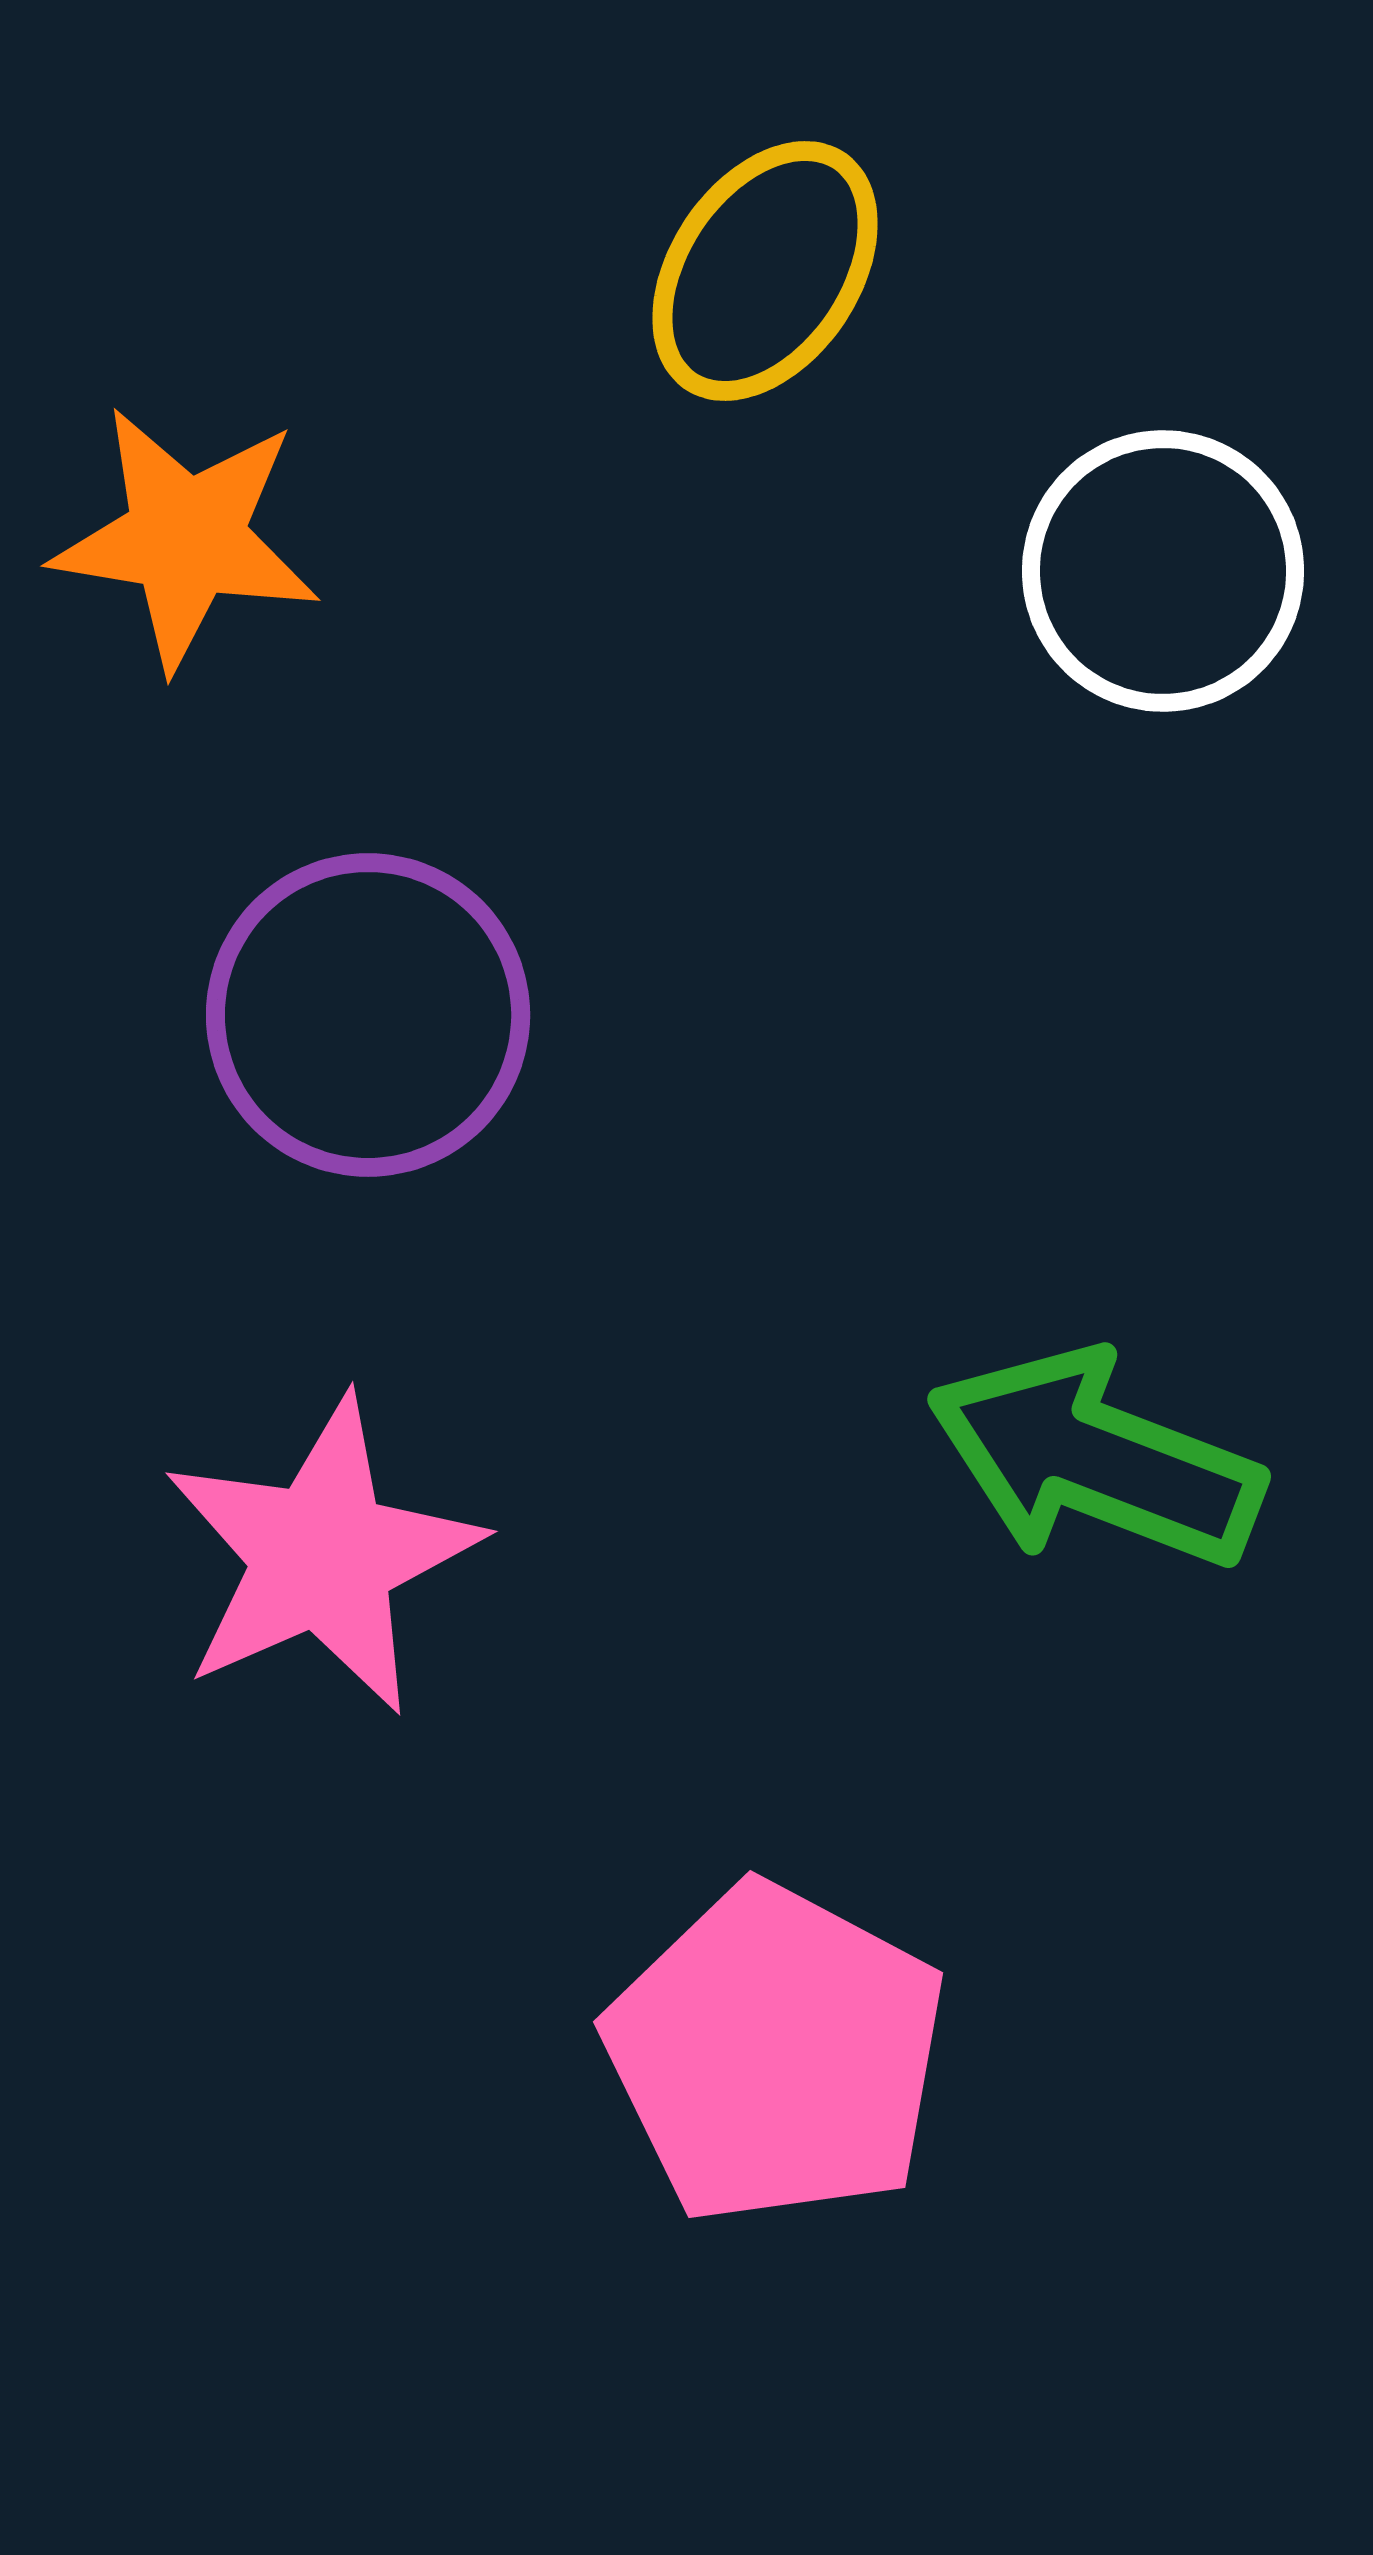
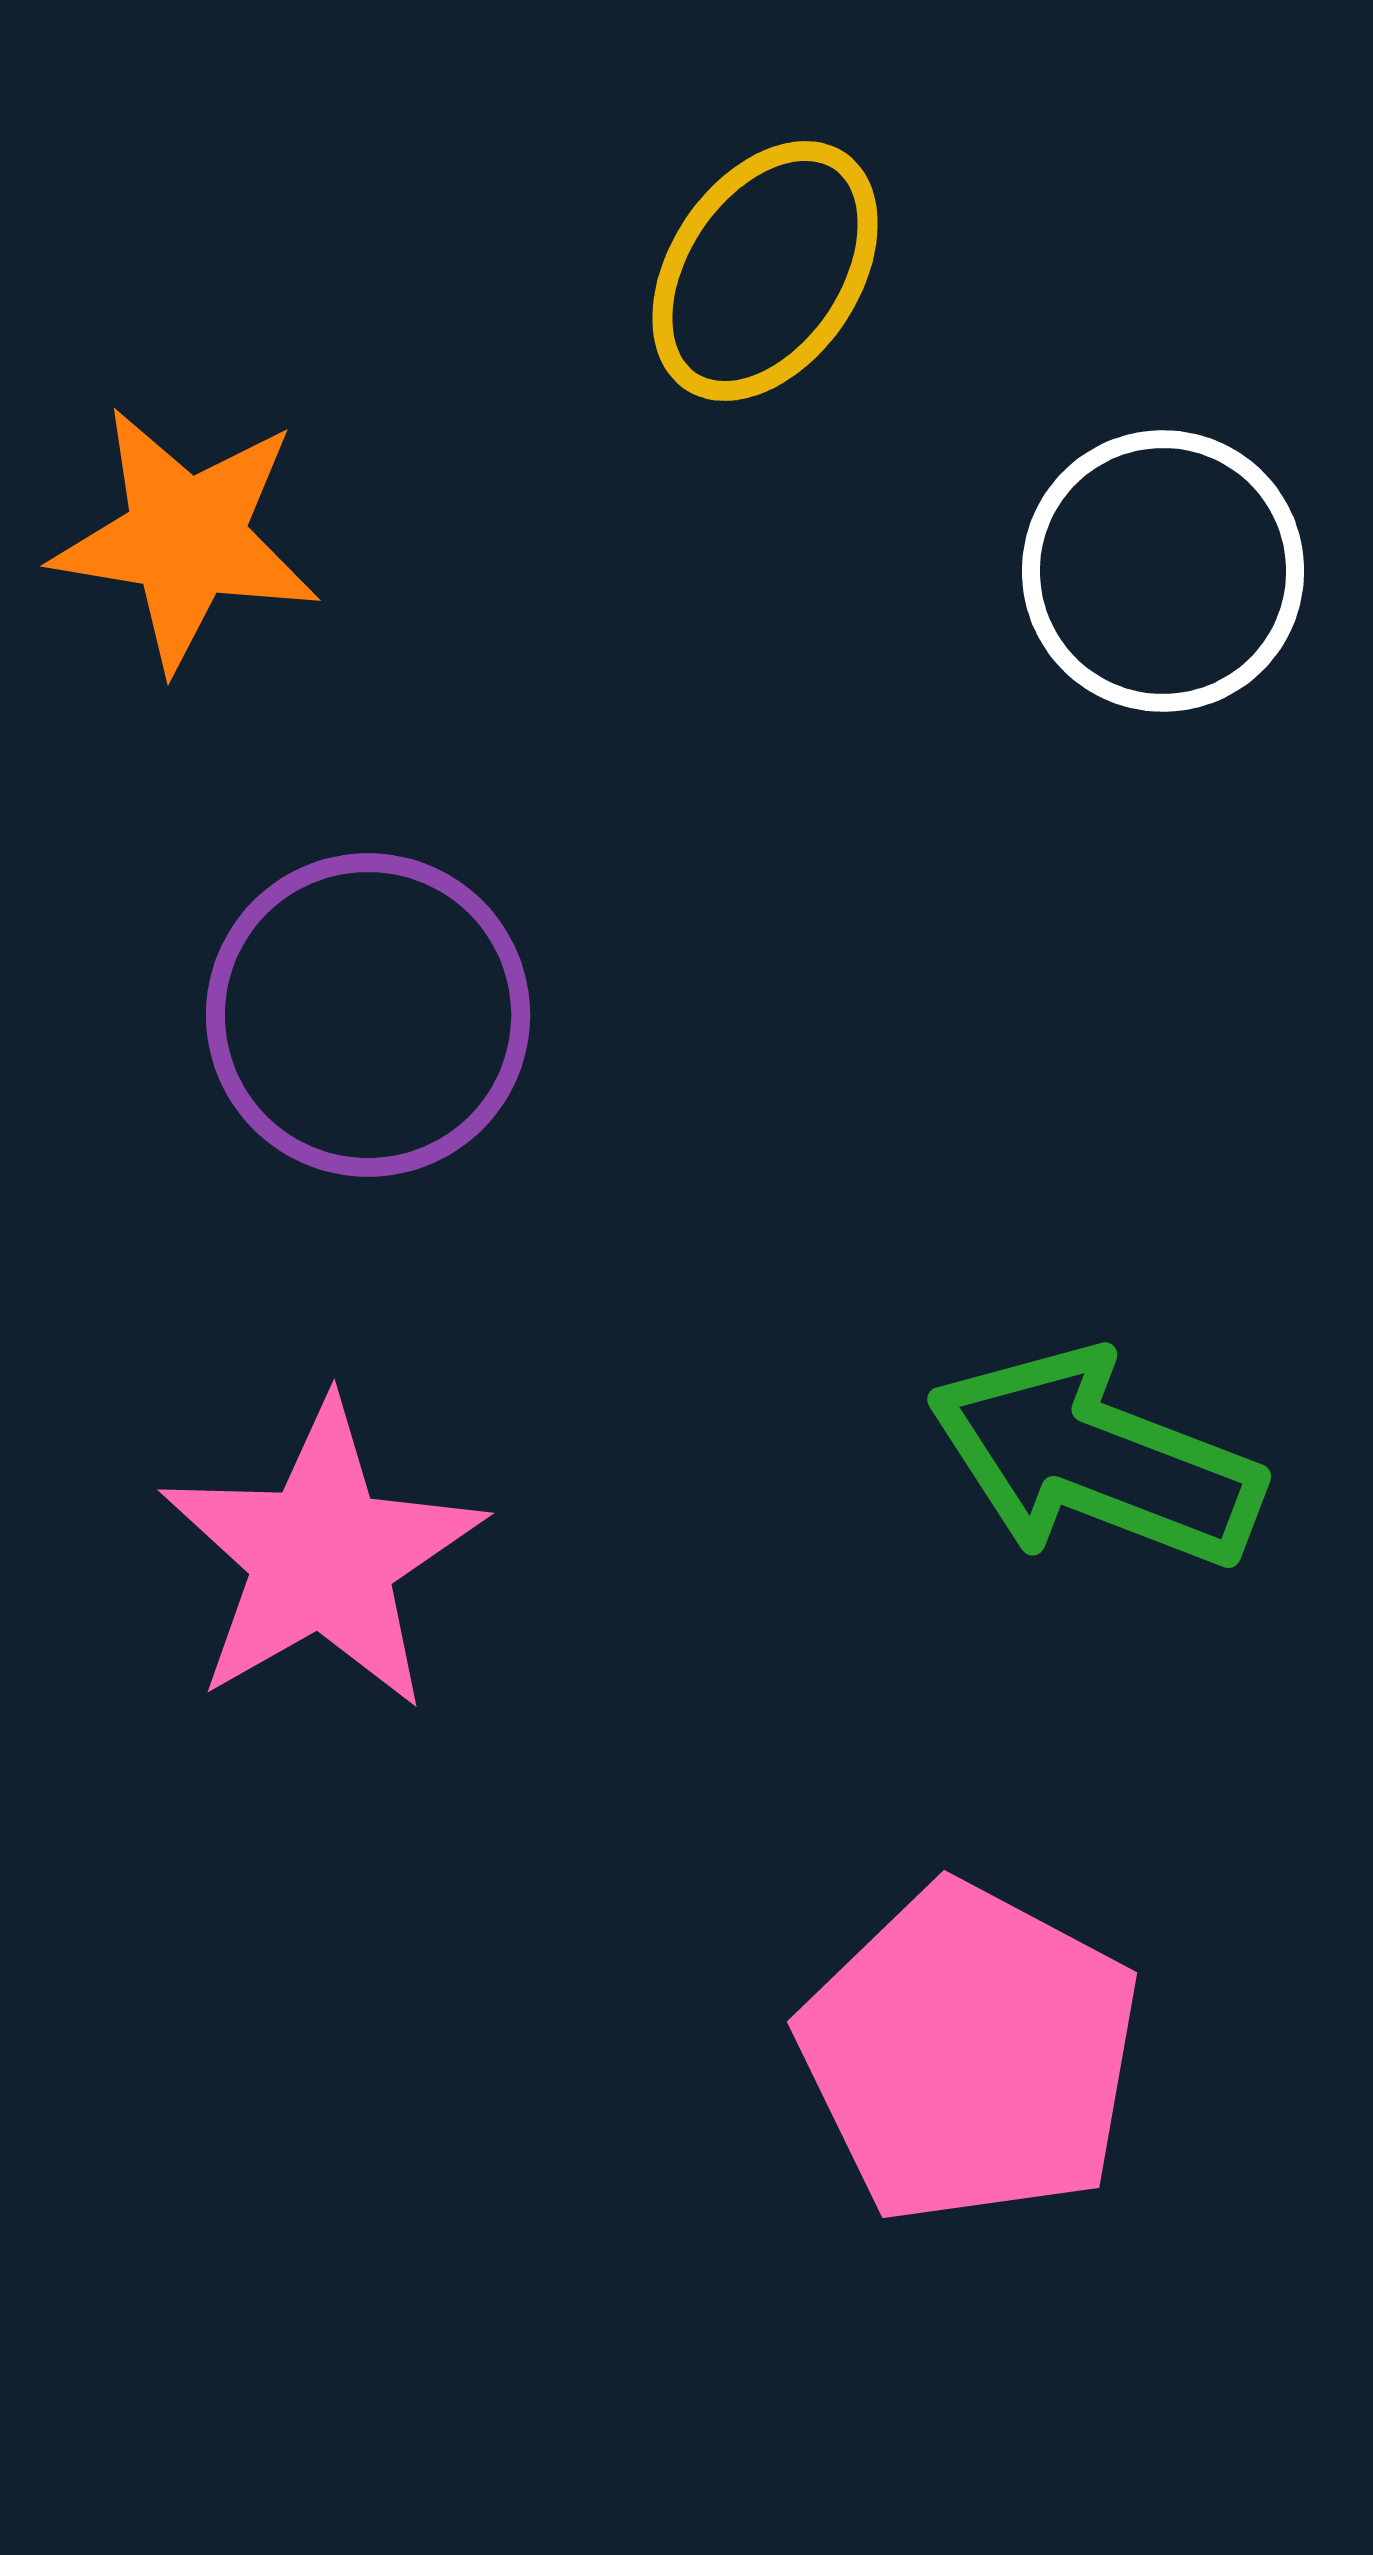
pink star: rotated 6 degrees counterclockwise
pink pentagon: moved 194 px right
